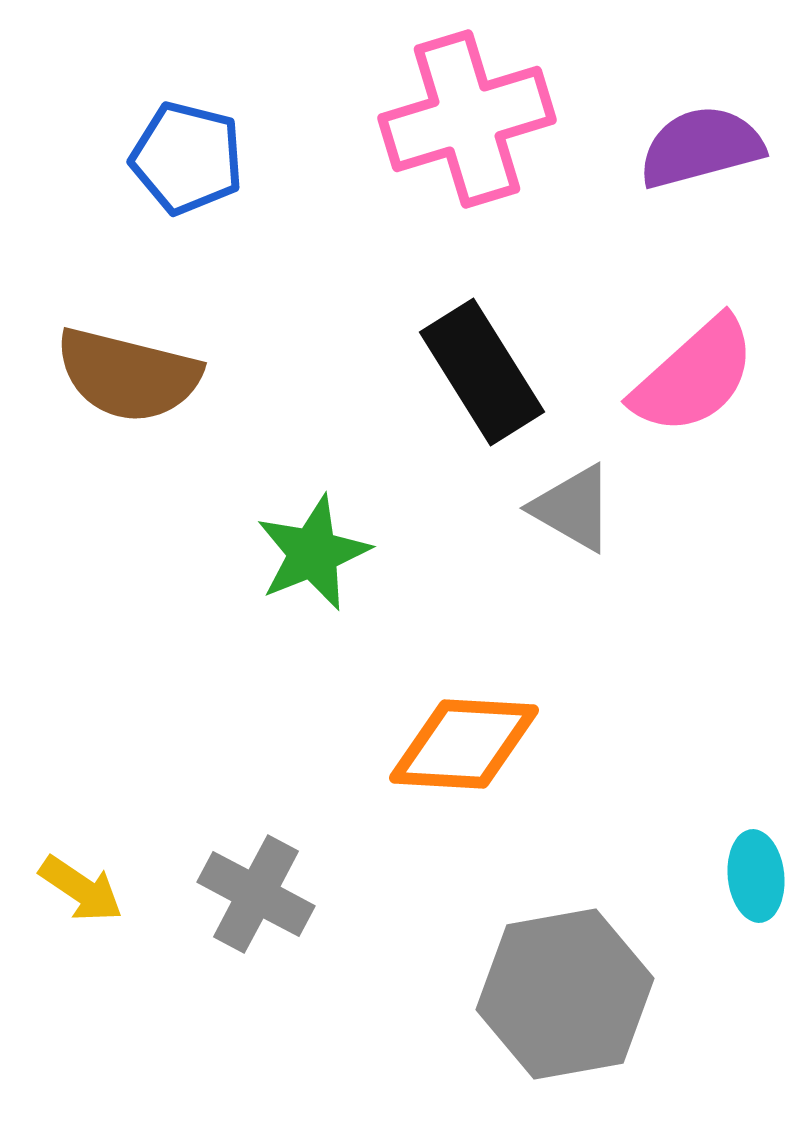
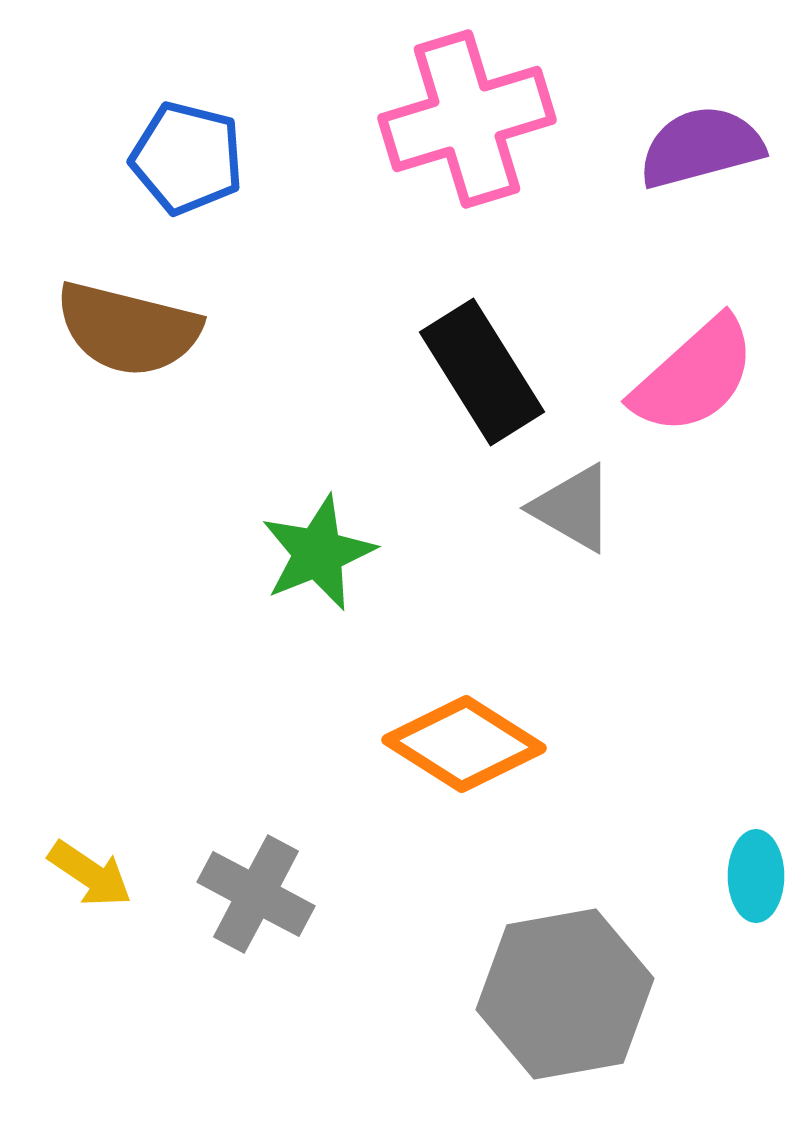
brown semicircle: moved 46 px up
green star: moved 5 px right
orange diamond: rotated 29 degrees clockwise
cyan ellipse: rotated 6 degrees clockwise
yellow arrow: moved 9 px right, 15 px up
